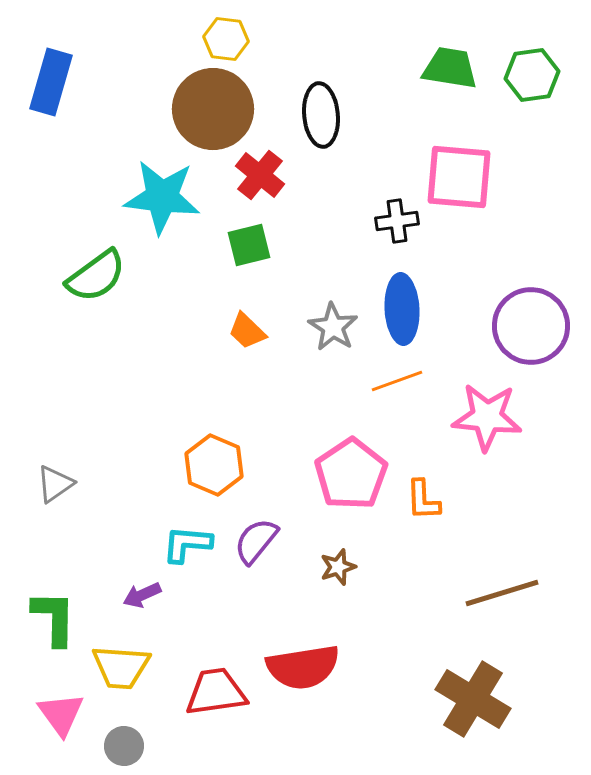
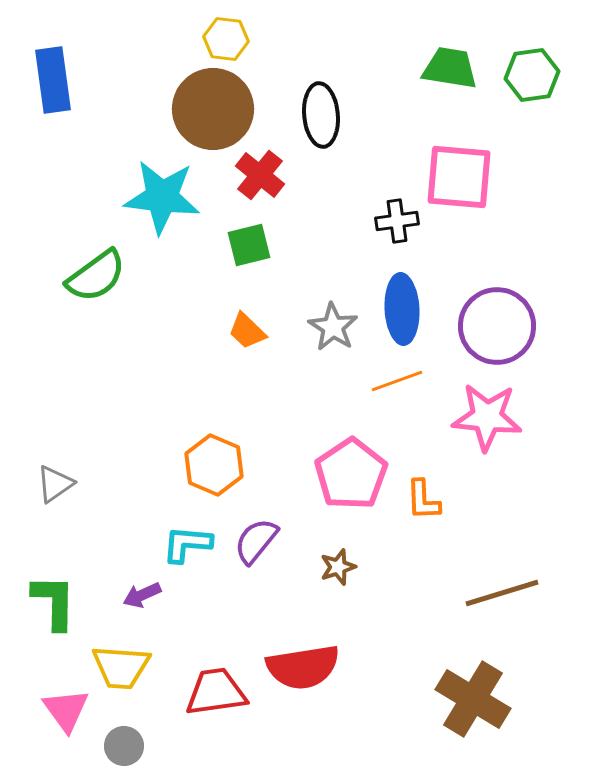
blue rectangle: moved 2 px right, 2 px up; rotated 24 degrees counterclockwise
purple circle: moved 34 px left
green L-shape: moved 16 px up
pink triangle: moved 5 px right, 4 px up
